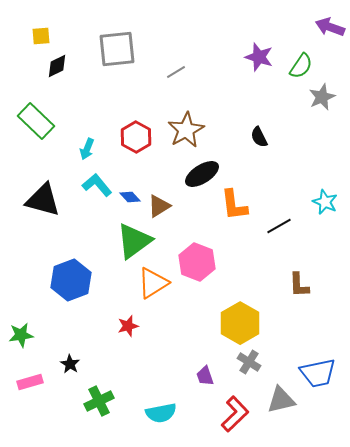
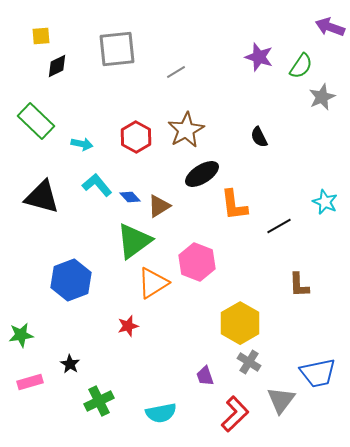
cyan arrow: moved 5 px left, 5 px up; rotated 100 degrees counterclockwise
black triangle: moved 1 px left, 3 px up
gray triangle: rotated 40 degrees counterclockwise
